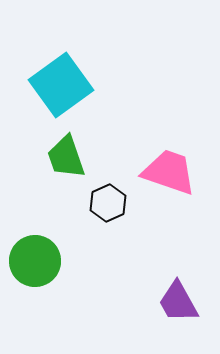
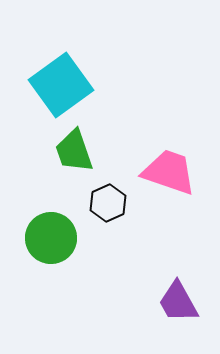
green trapezoid: moved 8 px right, 6 px up
green circle: moved 16 px right, 23 px up
